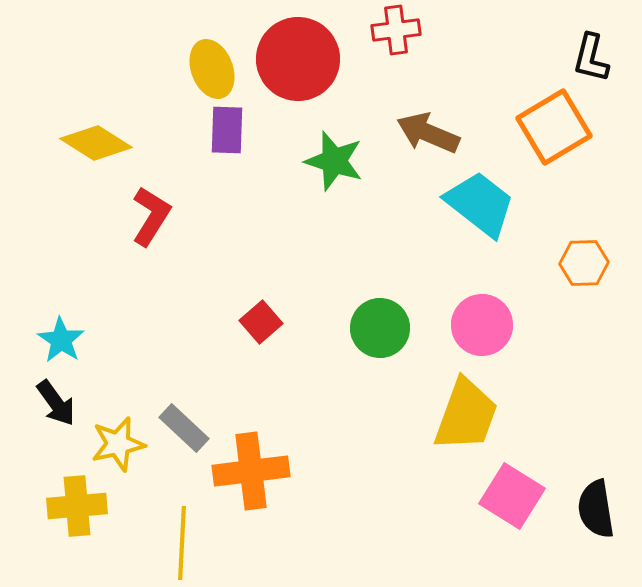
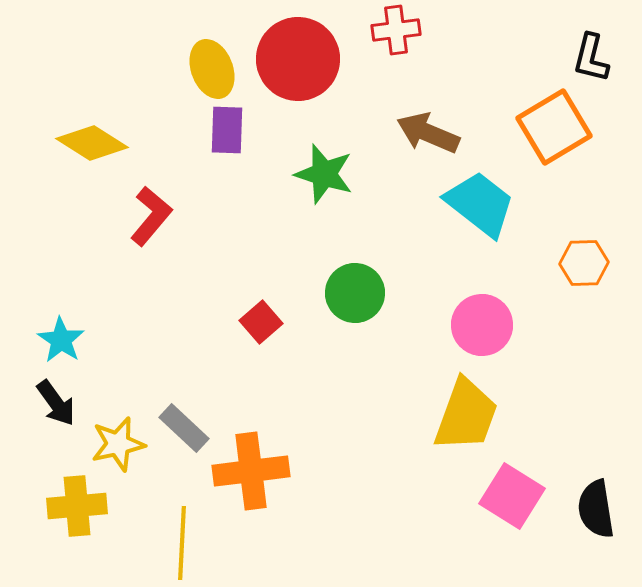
yellow diamond: moved 4 px left
green star: moved 10 px left, 13 px down
red L-shape: rotated 8 degrees clockwise
green circle: moved 25 px left, 35 px up
